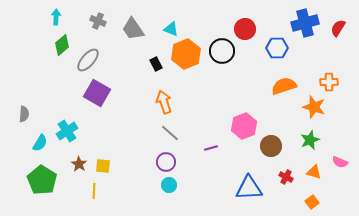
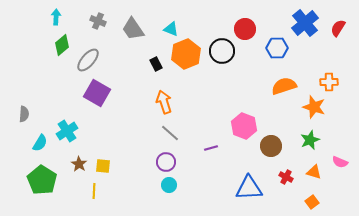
blue cross: rotated 24 degrees counterclockwise
pink hexagon: rotated 20 degrees counterclockwise
